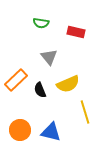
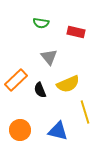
blue triangle: moved 7 px right, 1 px up
